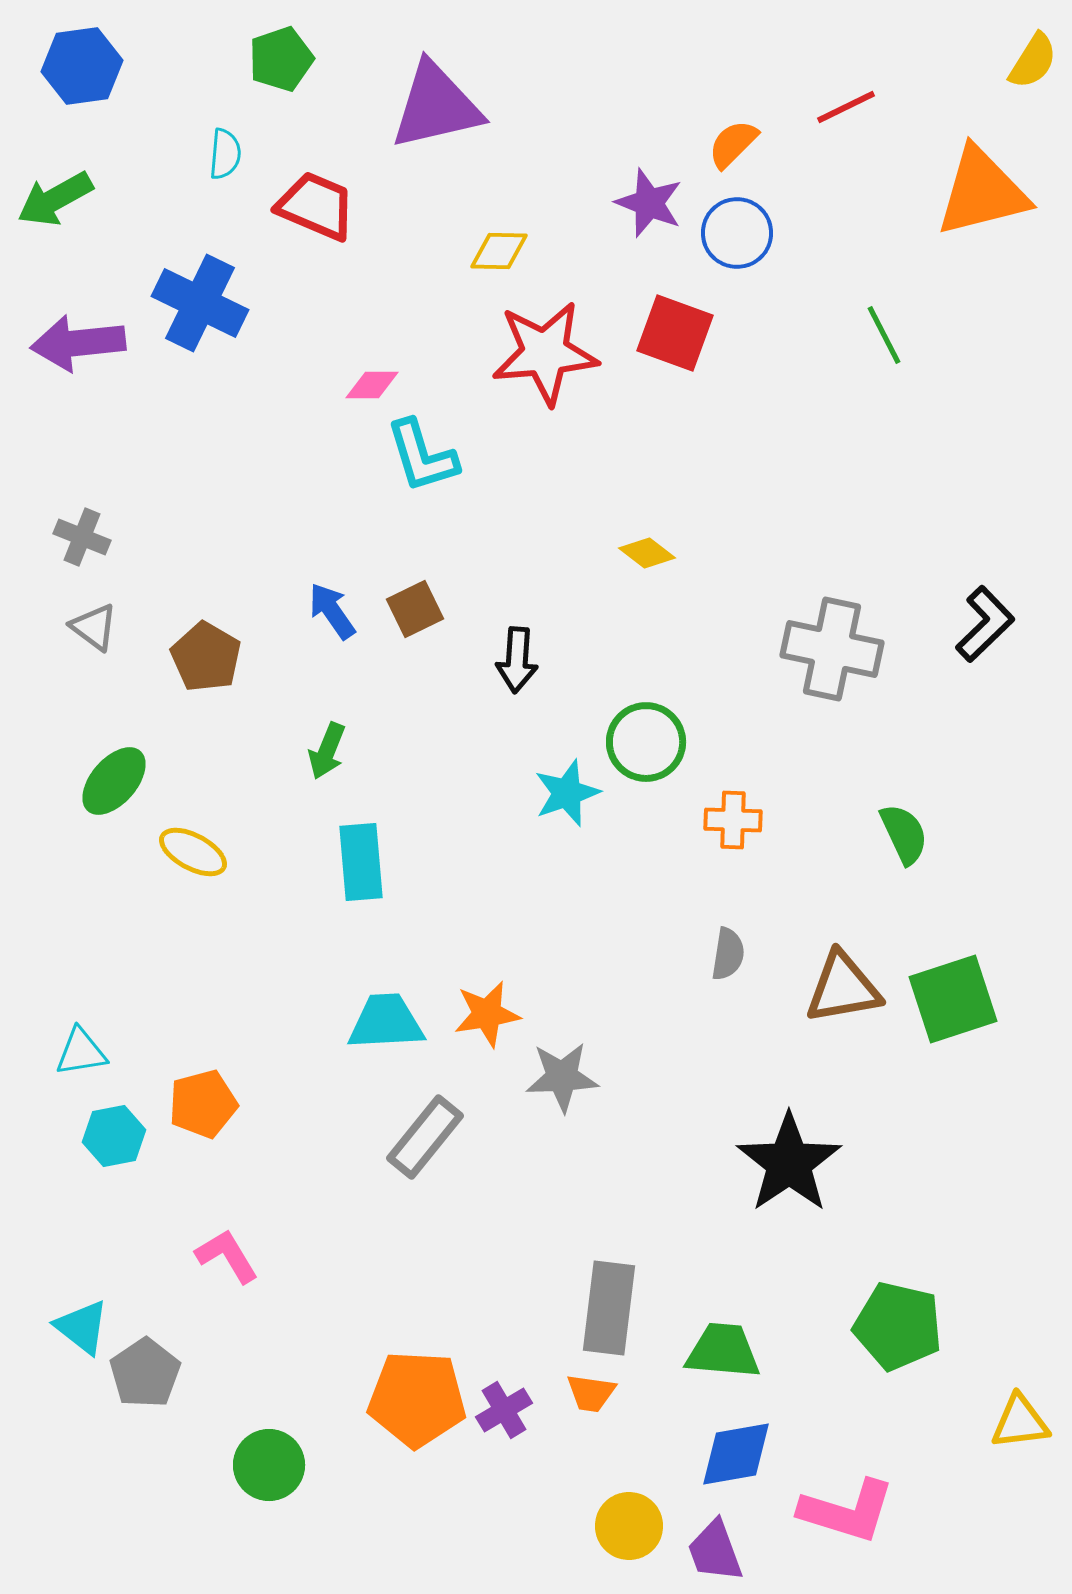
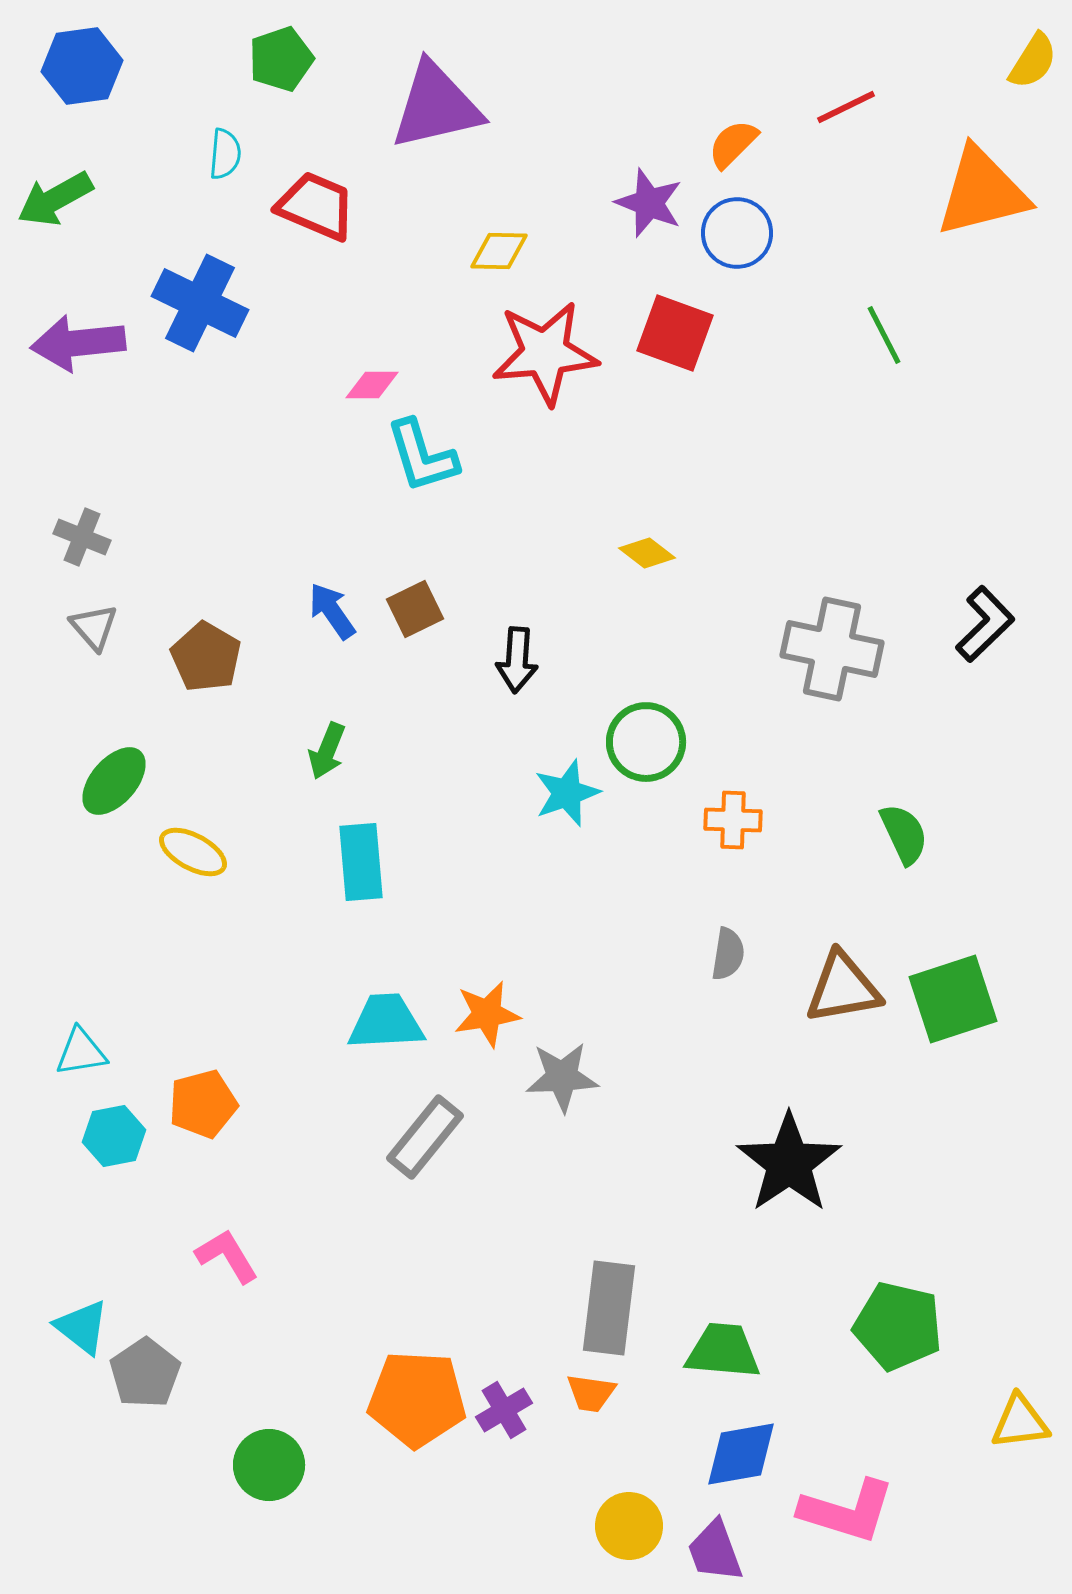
gray triangle at (94, 627): rotated 12 degrees clockwise
blue diamond at (736, 1454): moved 5 px right
